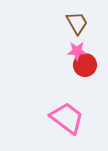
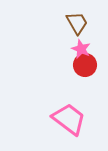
pink star: moved 4 px right, 2 px up; rotated 24 degrees clockwise
pink trapezoid: moved 2 px right, 1 px down
